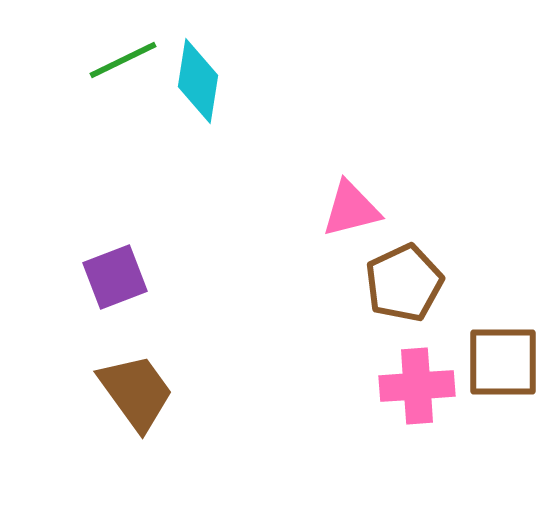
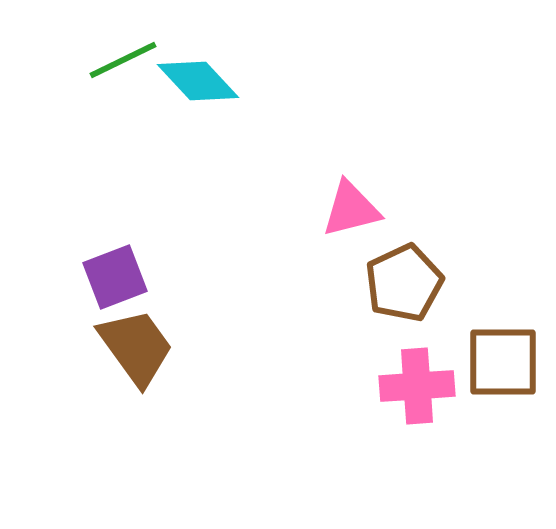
cyan diamond: rotated 52 degrees counterclockwise
brown trapezoid: moved 45 px up
